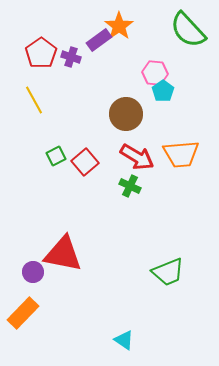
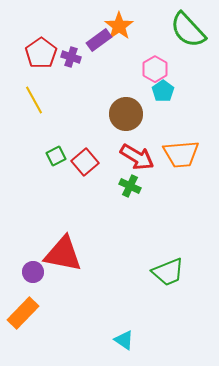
pink hexagon: moved 4 px up; rotated 25 degrees clockwise
